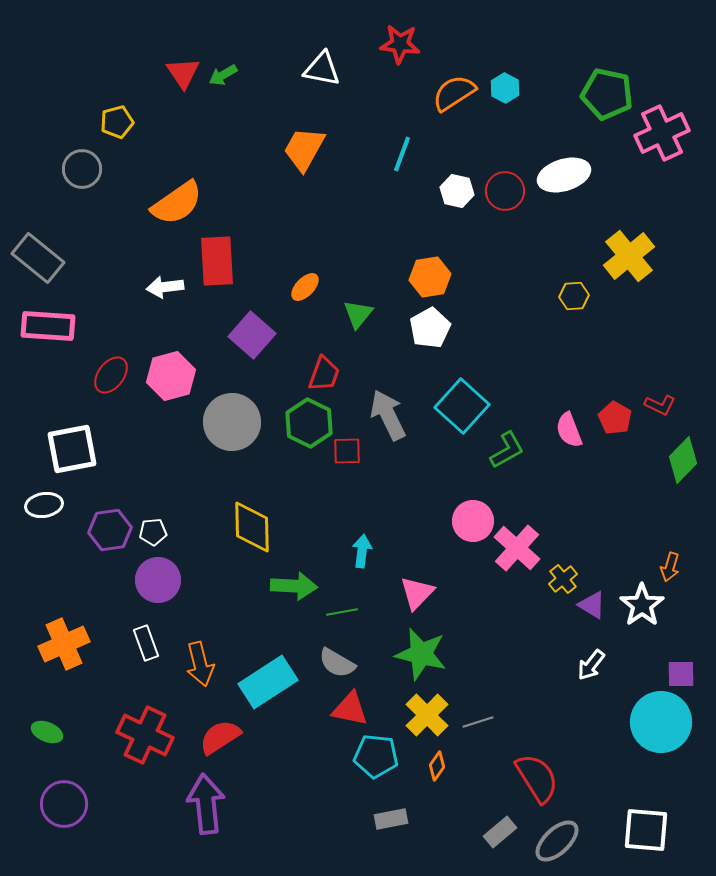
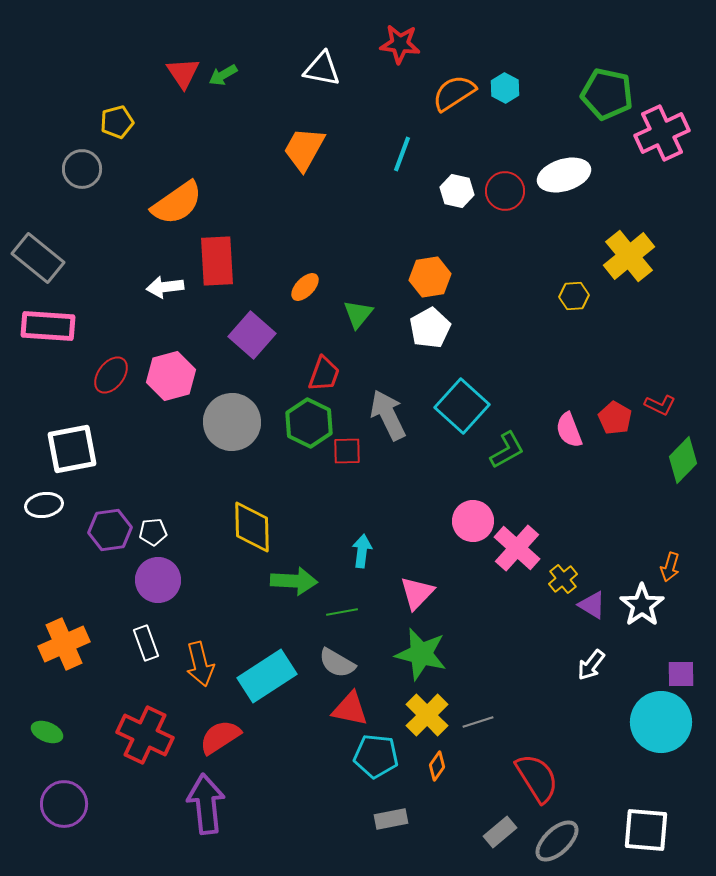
green arrow at (294, 586): moved 5 px up
cyan rectangle at (268, 682): moved 1 px left, 6 px up
